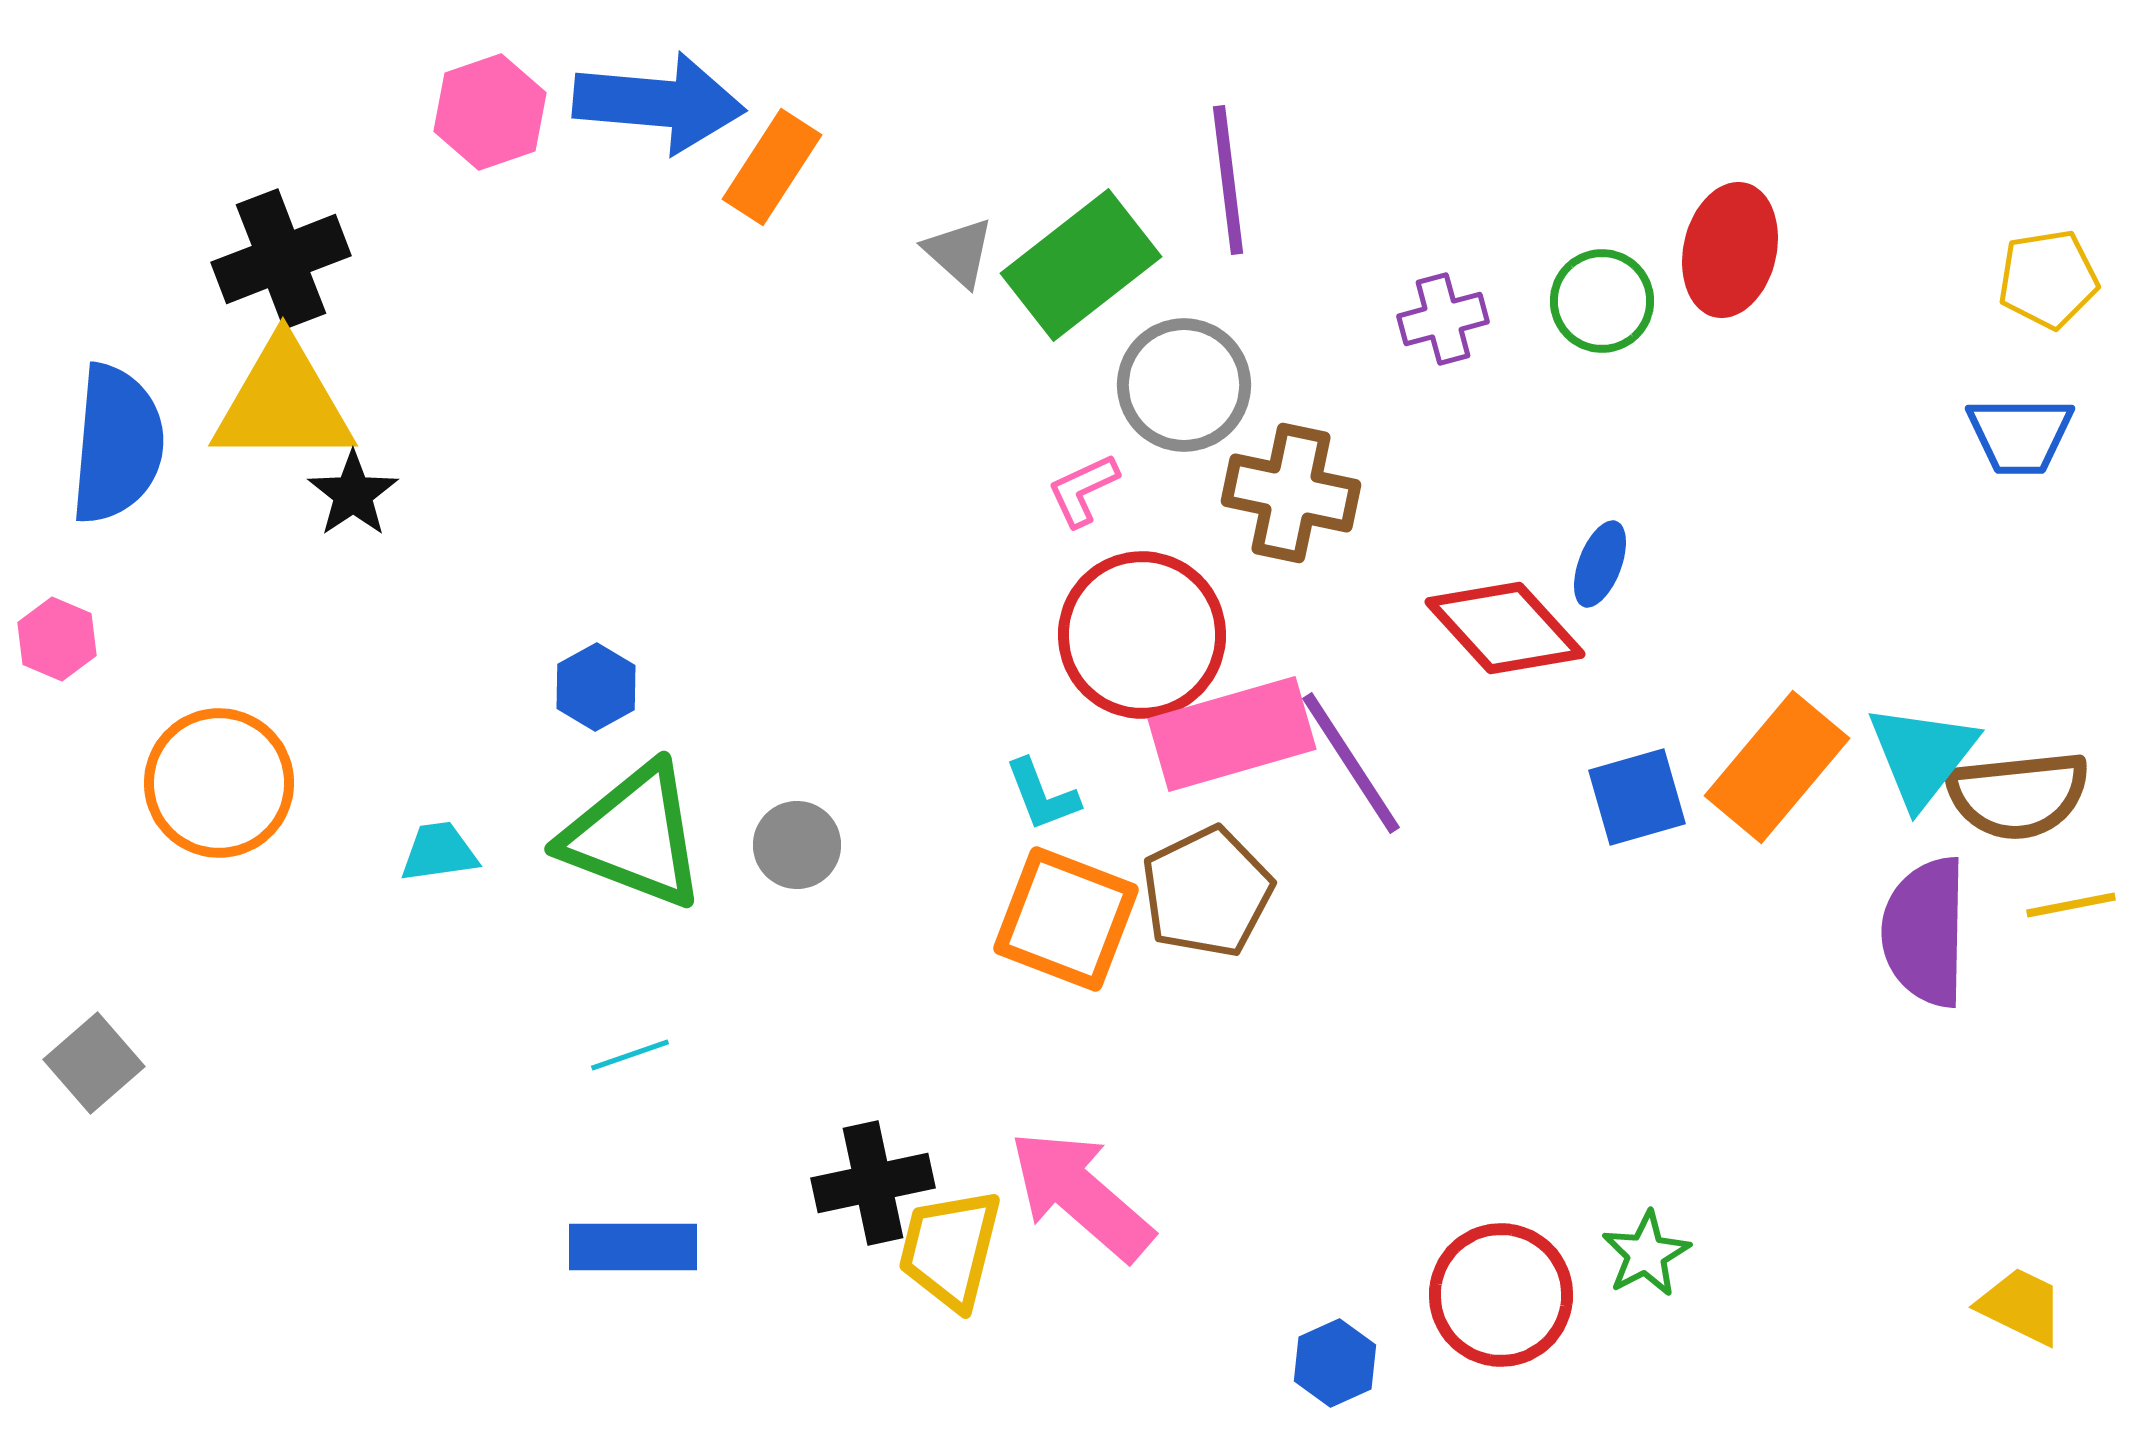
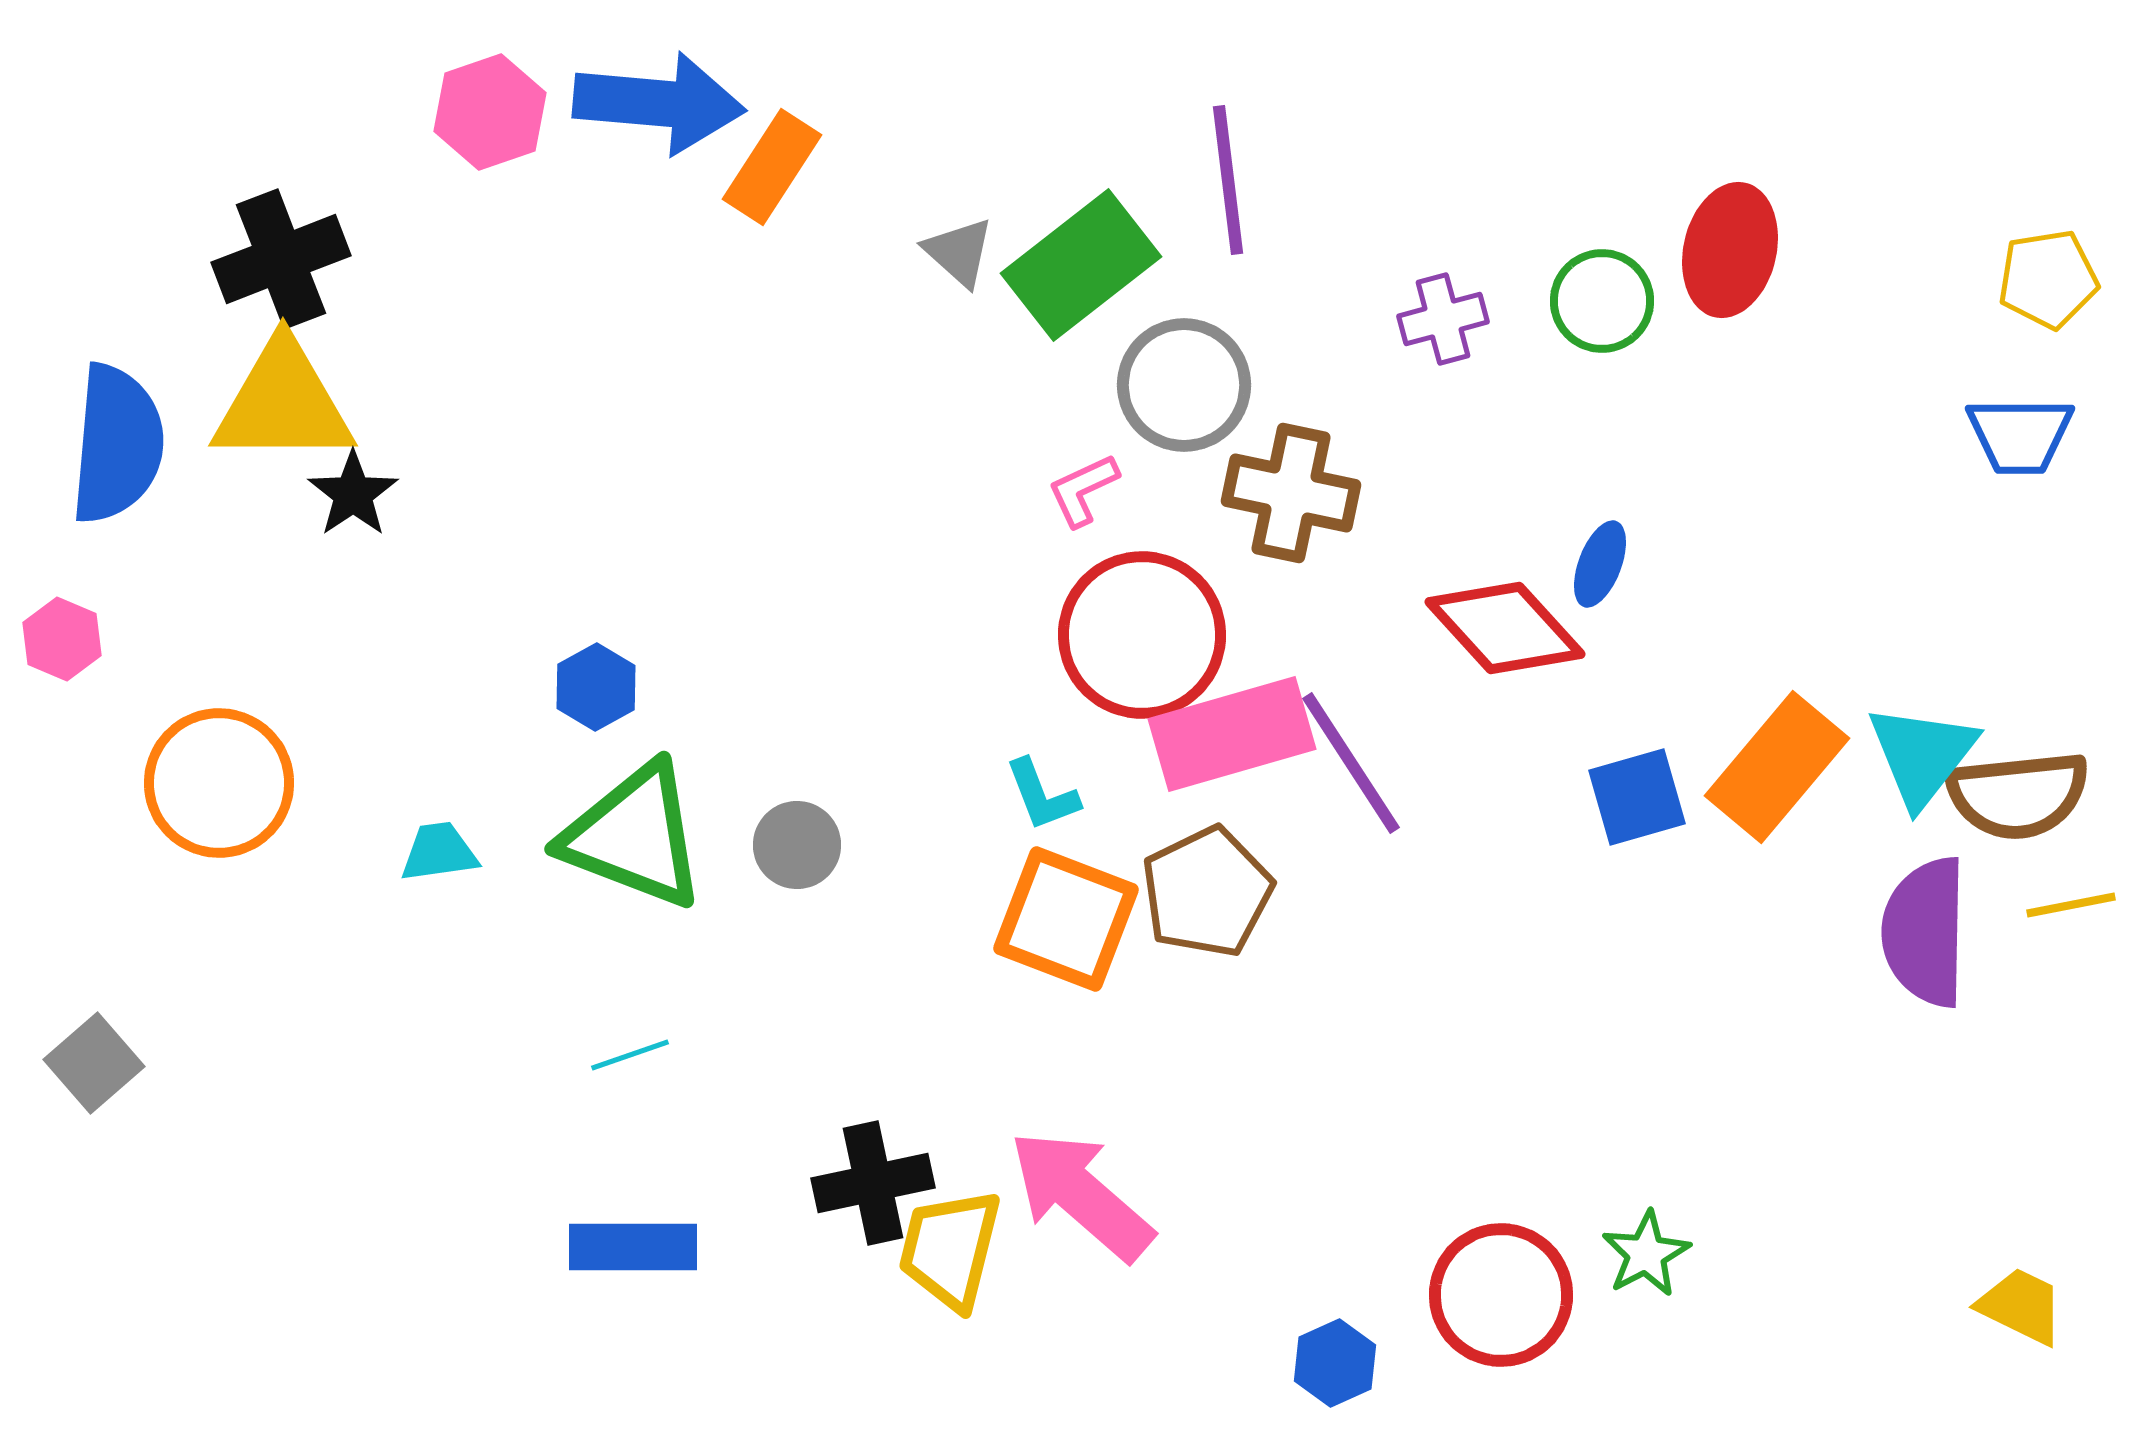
pink hexagon at (57, 639): moved 5 px right
